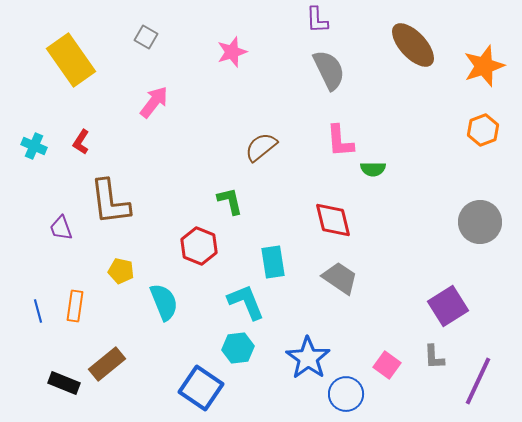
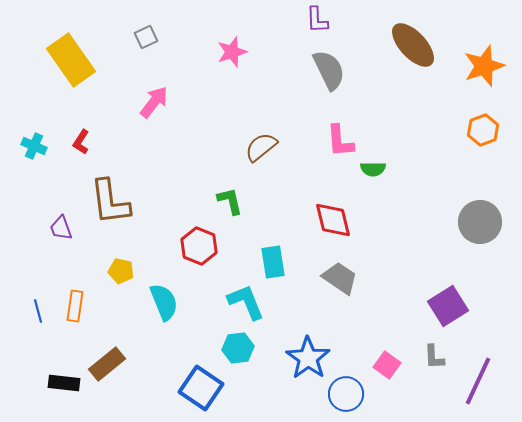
gray square: rotated 35 degrees clockwise
black rectangle: rotated 16 degrees counterclockwise
